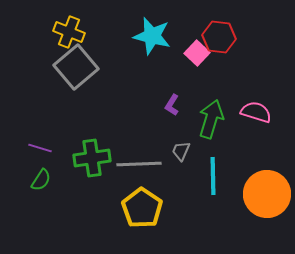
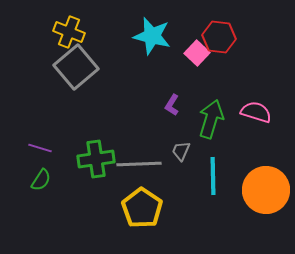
green cross: moved 4 px right, 1 px down
orange circle: moved 1 px left, 4 px up
